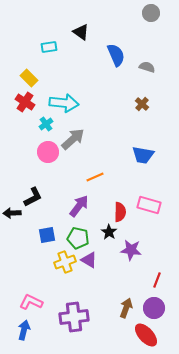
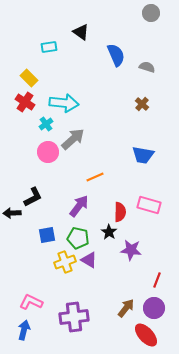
brown arrow: rotated 18 degrees clockwise
